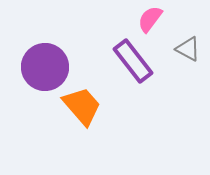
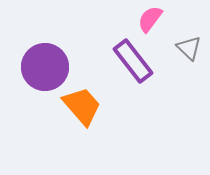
gray triangle: moved 1 px right, 1 px up; rotated 16 degrees clockwise
